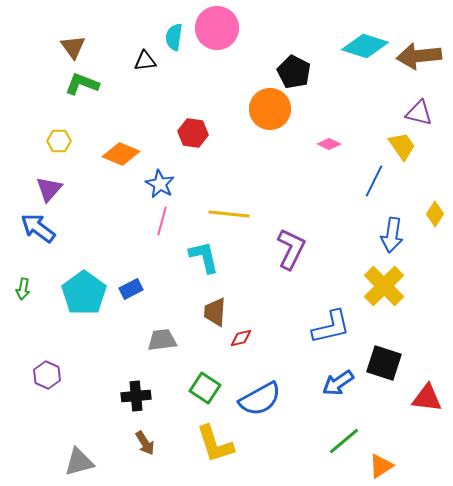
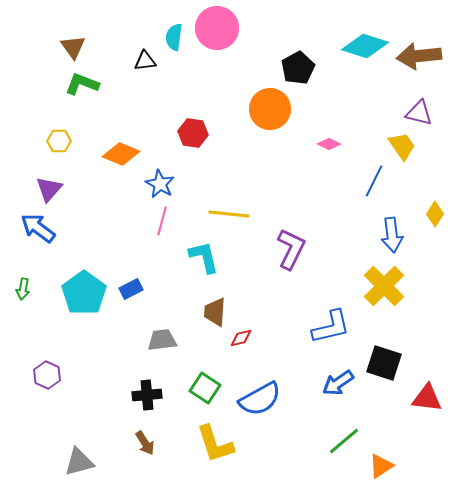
black pentagon at (294, 72): moved 4 px right, 4 px up; rotated 16 degrees clockwise
blue arrow at (392, 235): rotated 16 degrees counterclockwise
black cross at (136, 396): moved 11 px right, 1 px up
